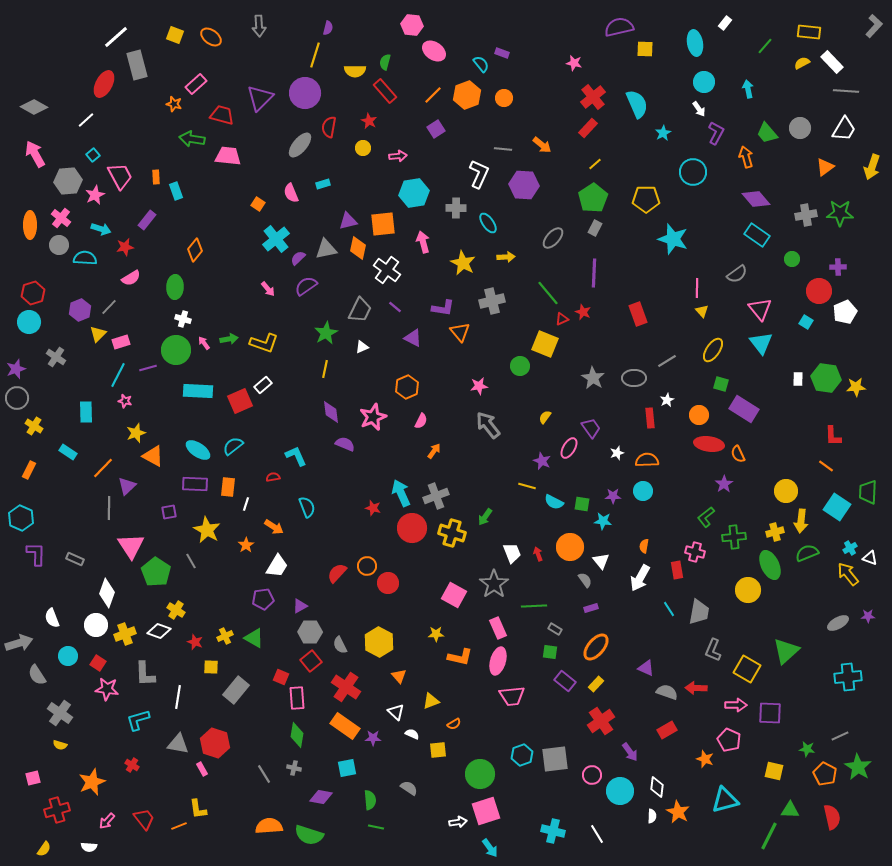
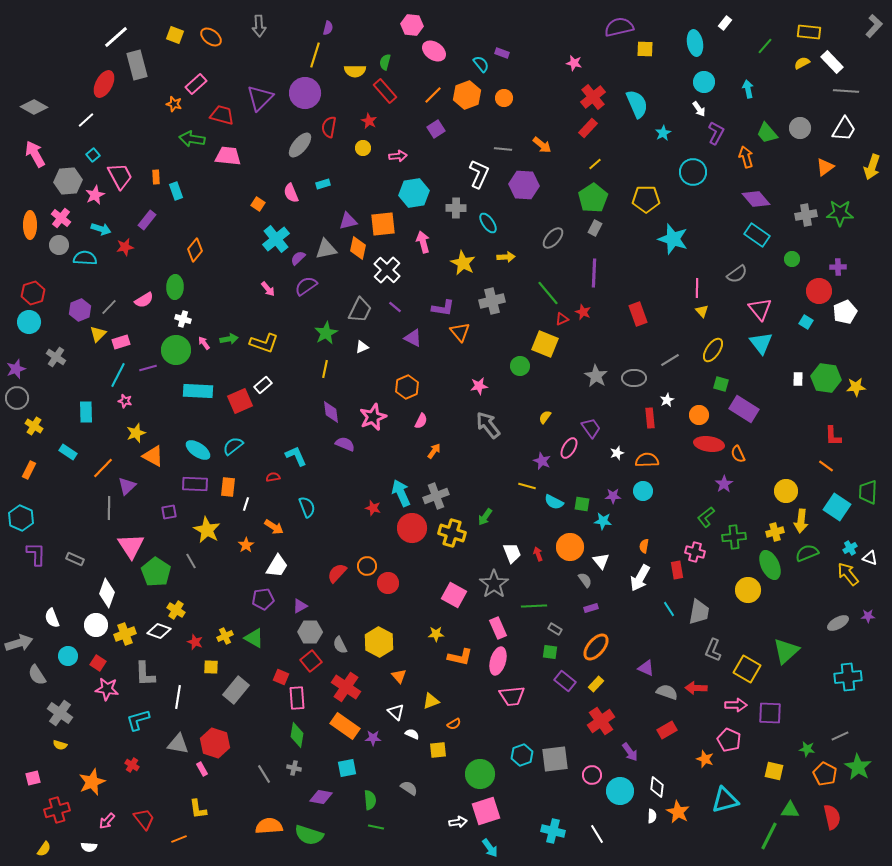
white cross at (387, 270): rotated 8 degrees clockwise
pink semicircle at (131, 278): moved 13 px right, 22 px down
gray line at (667, 361): moved 3 px right, 1 px up
gray star at (593, 378): moved 3 px right, 2 px up
orange line at (179, 826): moved 13 px down
